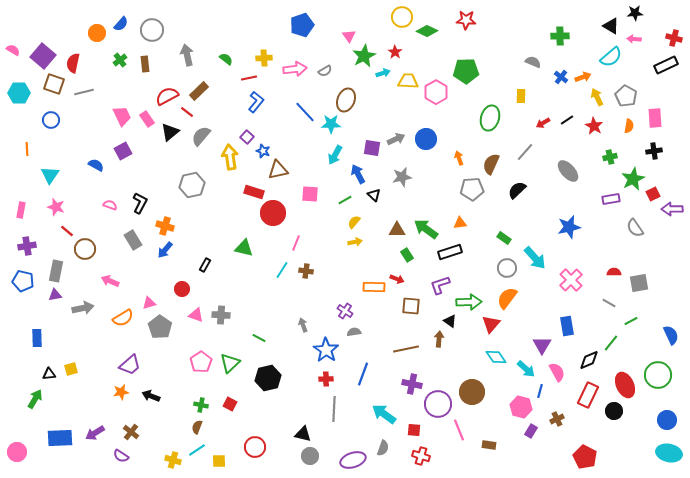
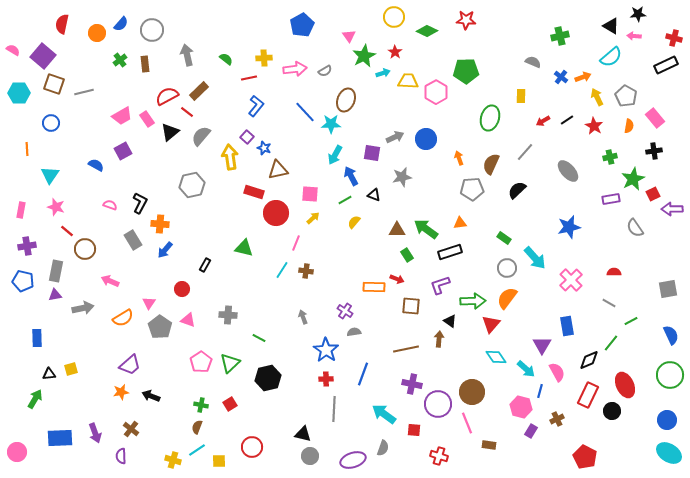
black star at (635, 13): moved 3 px right, 1 px down
yellow circle at (402, 17): moved 8 px left
blue pentagon at (302, 25): rotated 10 degrees counterclockwise
green cross at (560, 36): rotated 12 degrees counterclockwise
pink arrow at (634, 39): moved 3 px up
red semicircle at (73, 63): moved 11 px left, 39 px up
blue L-shape at (256, 102): moved 4 px down
pink trapezoid at (122, 116): rotated 85 degrees clockwise
pink rectangle at (655, 118): rotated 36 degrees counterclockwise
blue circle at (51, 120): moved 3 px down
red arrow at (543, 123): moved 2 px up
gray arrow at (396, 139): moved 1 px left, 2 px up
purple square at (372, 148): moved 5 px down
blue star at (263, 151): moved 1 px right, 3 px up
blue arrow at (358, 174): moved 7 px left, 2 px down
black triangle at (374, 195): rotated 24 degrees counterclockwise
red circle at (273, 213): moved 3 px right
orange cross at (165, 226): moved 5 px left, 2 px up; rotated 12 degrees counterclockwise
yellow arrow at (355, 242): moved 42 px left, 24 px up; rotated 32 degrees counterclockwise
gray square at (639, 283): moved 29 px right, 6 px down
green arrow at (469, 302): moved 4 px right, 1 px up
pink triangle at (149, 303): rotated 40 degrees counterclockwise
pink triangle at (196, 315): moved 8 px left, 5 px down
gray cross at (221, 315): moved 7 px right
gray arrow at (303, 325): moved 8 px up
green circle at (658, 375): moved 12 px right
red square at (230, 404): rotated 32 degrees clockwise
black circle at (614, 411): moved 2 px left
pink line at (459, 430): moved 8 px right, 7 px up
brown cross at (131, 432): moved 3 px up
purple arrow at (95, 433): rotated 78 degrees counterclockwise
red circle at (255, 447): moved 3 px left
cyan ellipse at (669, 453): rotated 20 degrees clockwise
purple semicircle at (121, 456): rotated 56 degrees clockwise
red cross at (421, 456): moved 18 px right
